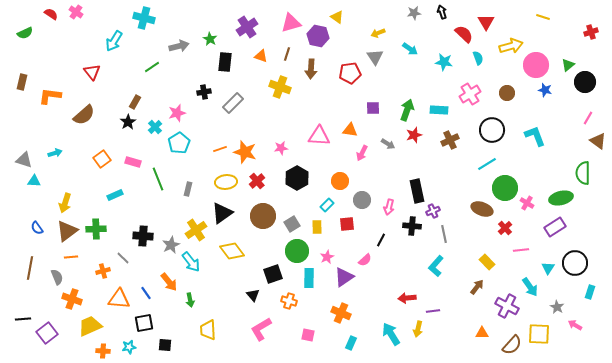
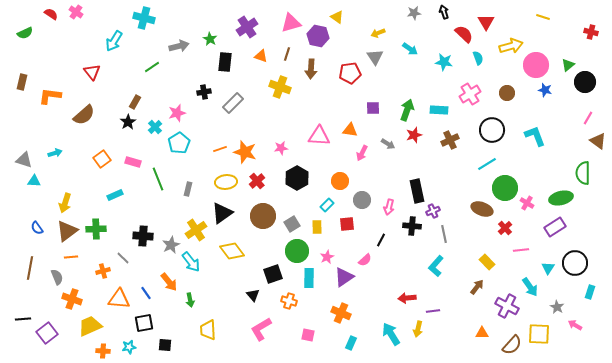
black arrow at (442, 12): moved 2 px right
red cross at (591, 32): rotated 32 degrees clockwise
